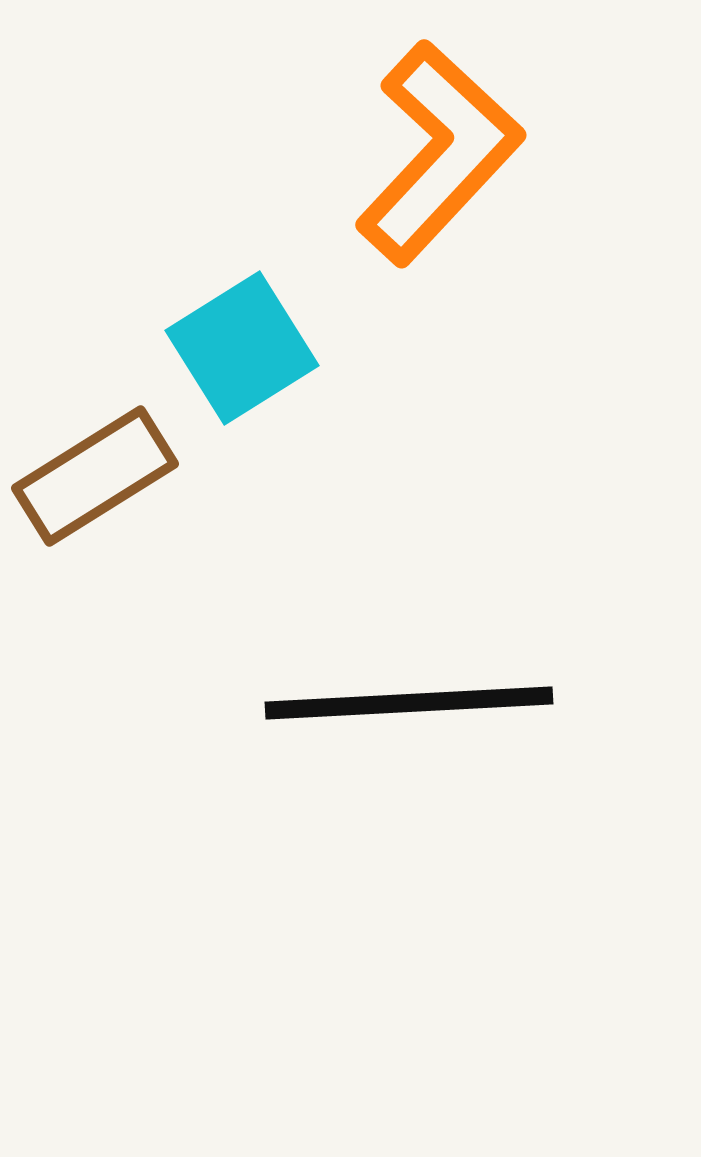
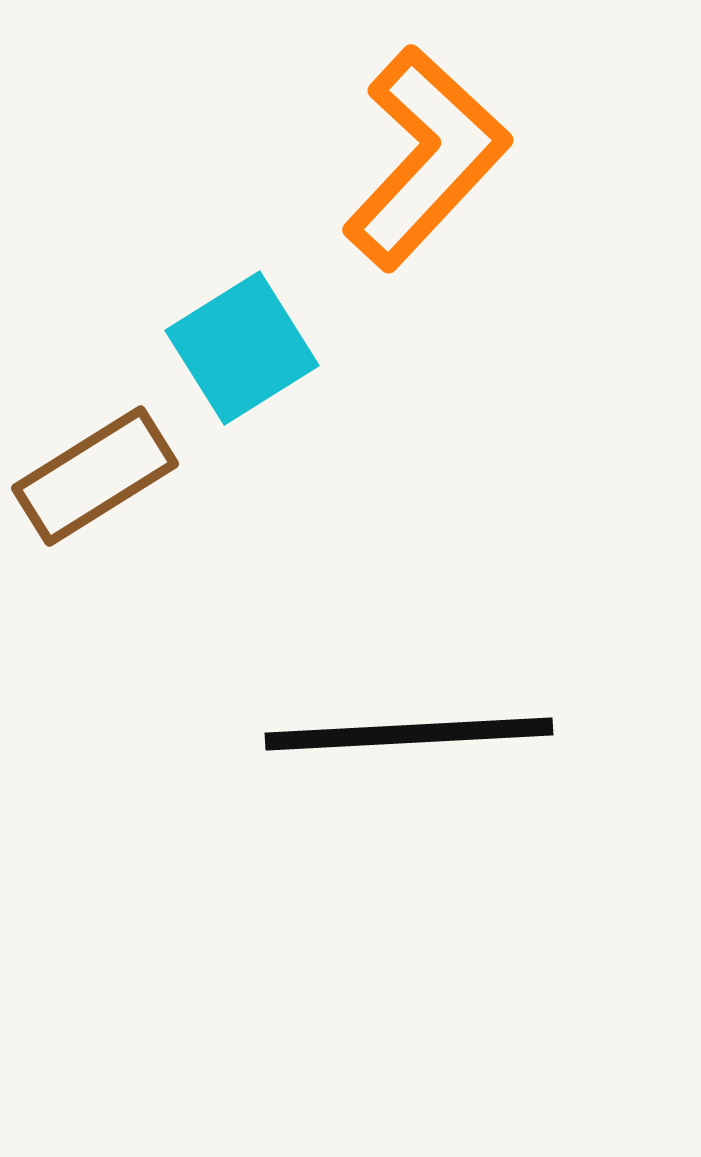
orange L-shape: moved 13 px left, 5 px down
black line: moved 31 px down
